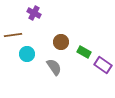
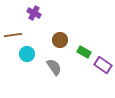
brown circle: moved 1 px left, 2 px up
